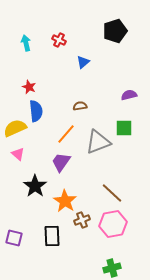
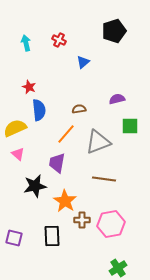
black pentagon: moved 1 px left
purple semicircle: moved 12 px left, 4 px down
brown semicircle: moved 1 px left, 3 px down
blue semicircle: moved 3 px right, 1 px up
green square: moved 6 px right, 2 px up
purple trapezoid: moved 4 px left, 1 px down; rotated 25 degrees counterclockwise
black star: rotated 25 degrees clockwise
brown line: moved 8 px left, 14 px up; rotated 35 degrees counterclockwise
brown cross: rotated 21 degrees clockwise
pink hexagon: moved 2 px left
green cross: moved 6 px right; rotated 18 degrees counterclockwise
